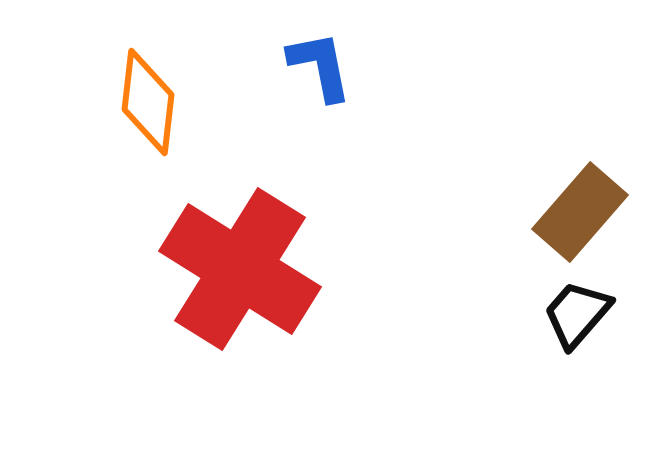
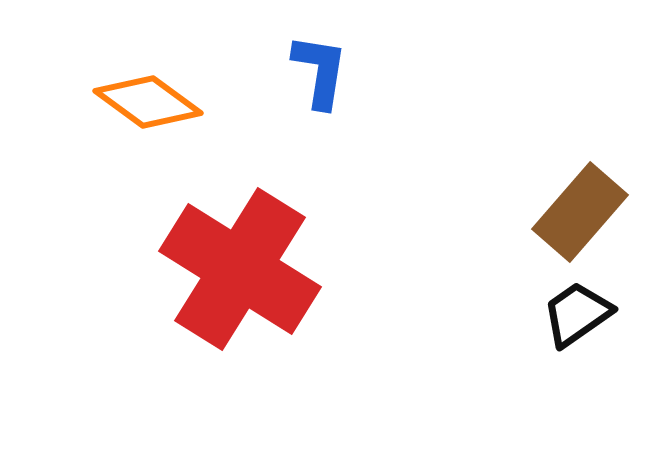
blue L-shape: moved 5 px down; rotated 20 degrees clockwise
orange diamond: rotated 60 degrees counterclockwise
black trapezoid: rotated 14 degrees clockwise
